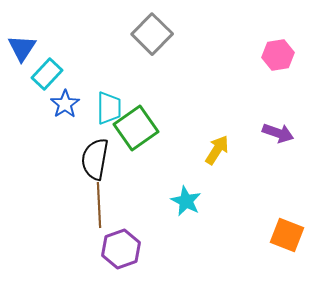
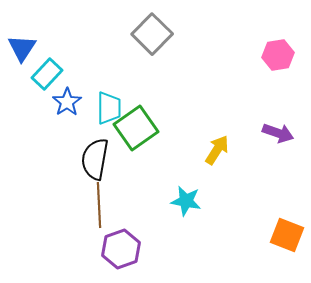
blue star: moved 2 px right, 2 px up
cyan star: rotated 16 degrees counterclockwise
